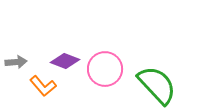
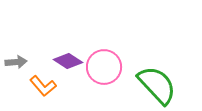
purple diamond: moved 3 px right; rotated 12 degrees clockwise
pink circle: moved 1 px left, 2 px up
